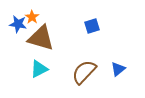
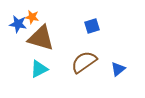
orange star: rotated 24 degrees counterclockwise
brown semicircle: moved 10 px up; rotated 12 degrees clockwise
